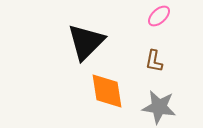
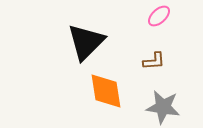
brown L-shape: rotated 105 degrees counterclockwise
orange diamond: moved 1 px left
gray star: moved 4 px right
